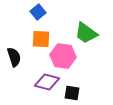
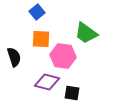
blue square: moved 1 px left
